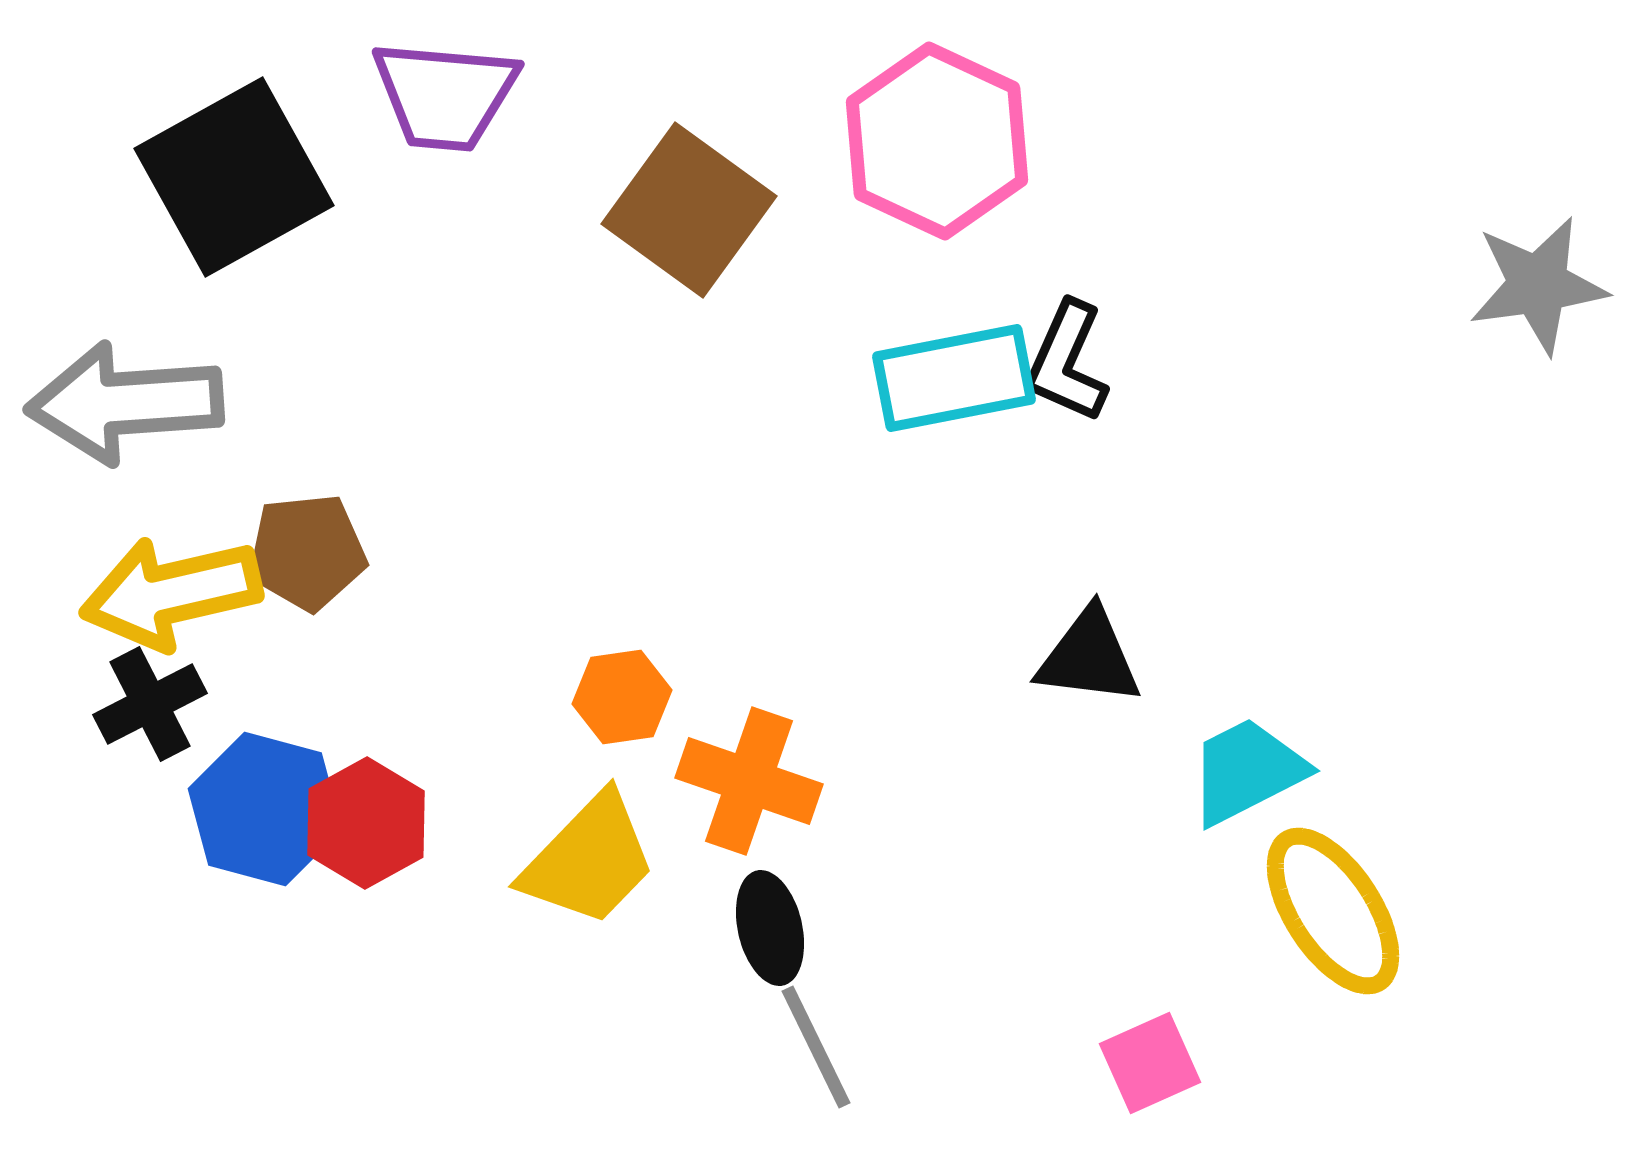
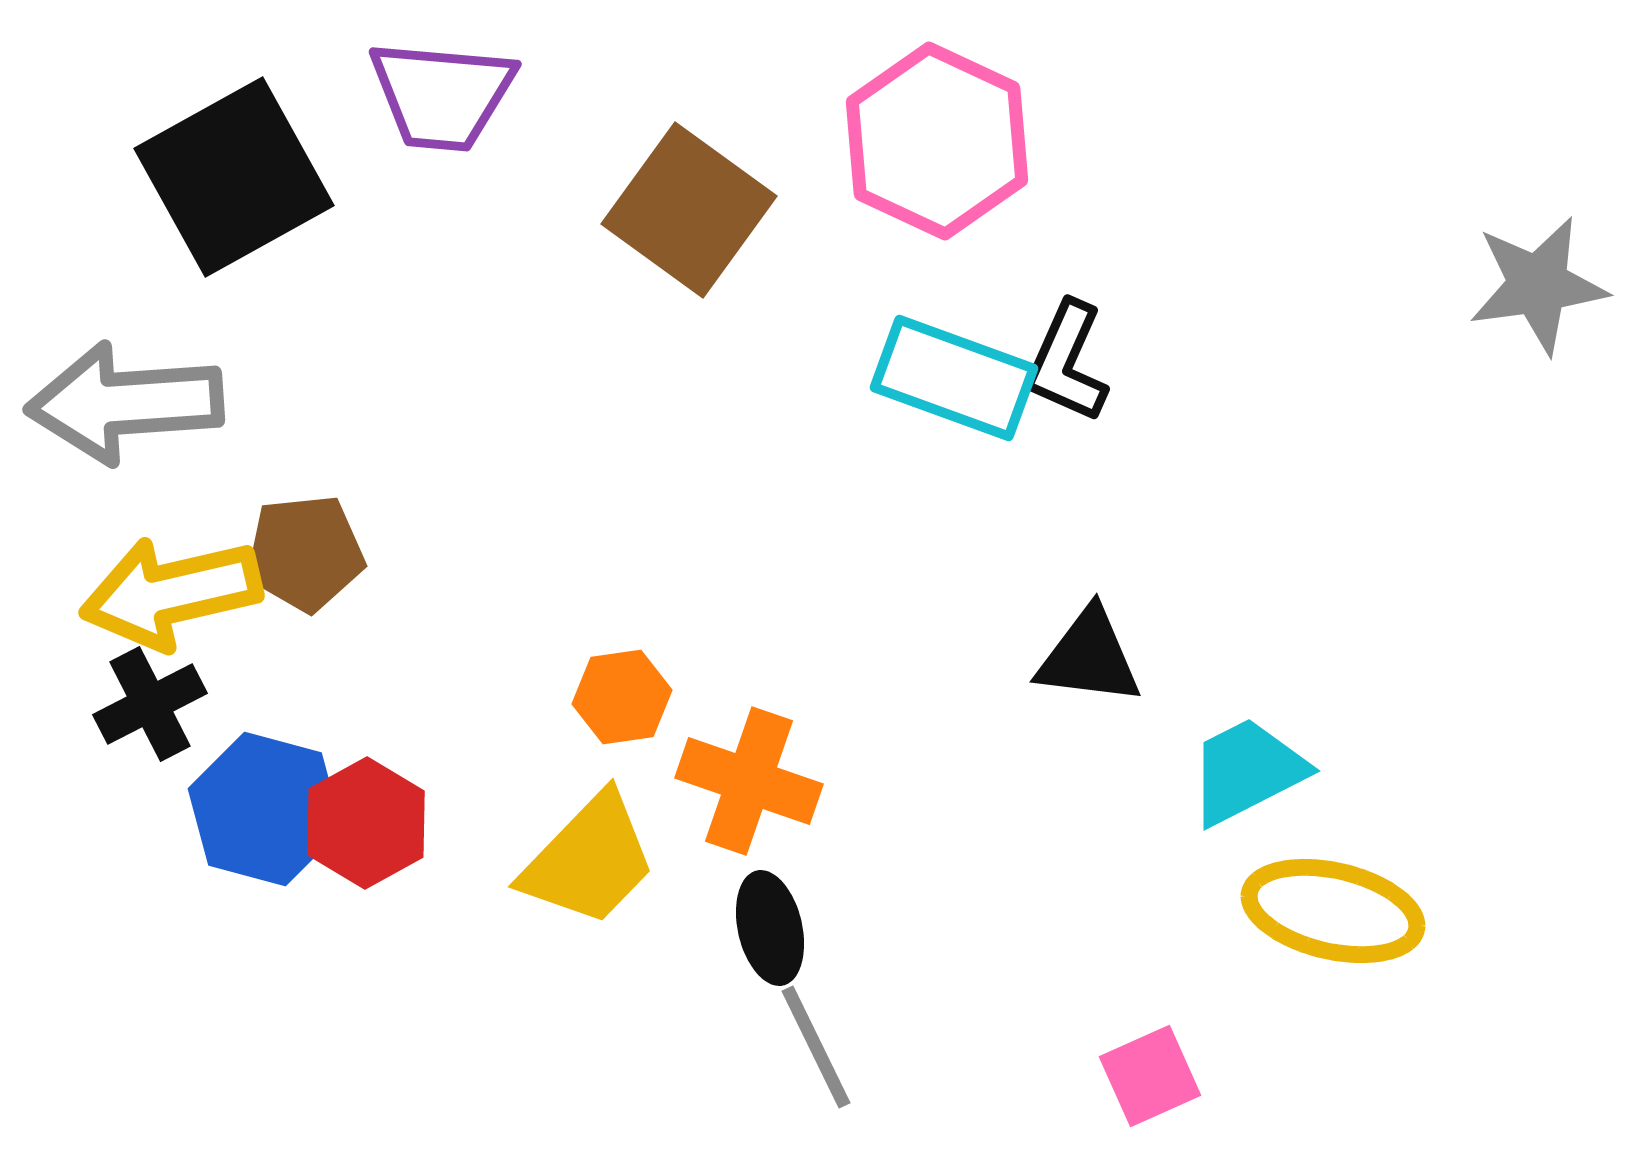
purple trapezoid: moved 3 px left
cyan rectangle: rotated 31 degrees clockwise
brown pentagon: moved 2 px left, 1 px down
yellow ellipse: rotated 44 degrees counterclockwise
pink square: moved 13 px down
